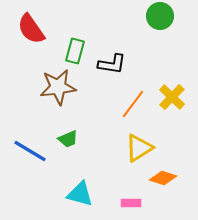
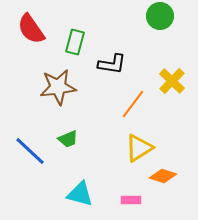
green rectangle: moved 9 px up
yellow cross: moved 16 px up
blue line: rotated 12 degrees clockwise
orange diamond: moved 2 px up
pink rectangle: moved 3 px up
